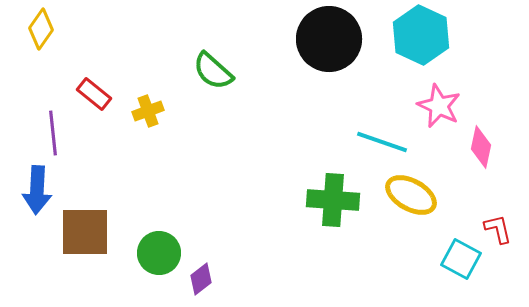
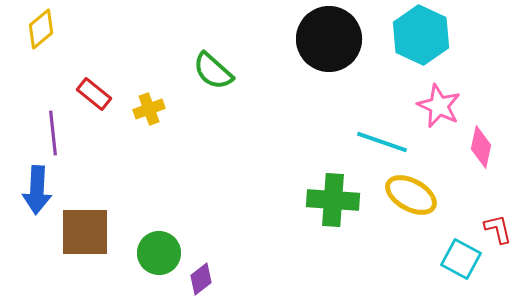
yellow diamond: rotated 15 degrees clockwise
yellow cross: moved 1 px right, 2 px up
